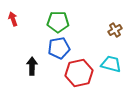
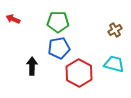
red arrow: rotated 48 degrees counterclockwise
cyan trapezoid: moved 3 px right
red hexagon: rotated 20 degrees counterclockwise
